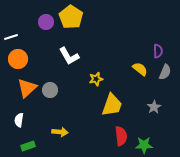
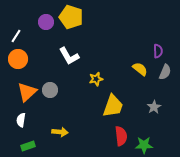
yellow pentagon: rotated 15 degrees counterclockwise
white line: moved 5 px right, 1 px up; rotated 40 degrees counterclockwise
orange triangle: moved 4 px down
yellow trapezoid: moved 1 px right, 1 px down
white semicircle: moved 2 px right
